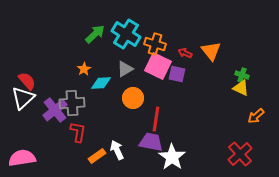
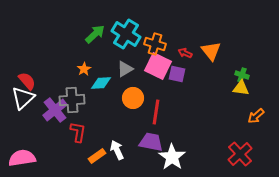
yellow triangle: rotated 18 degrees counterclockwise
gray cross: moved 3 px up
red line: moved 7 px up
